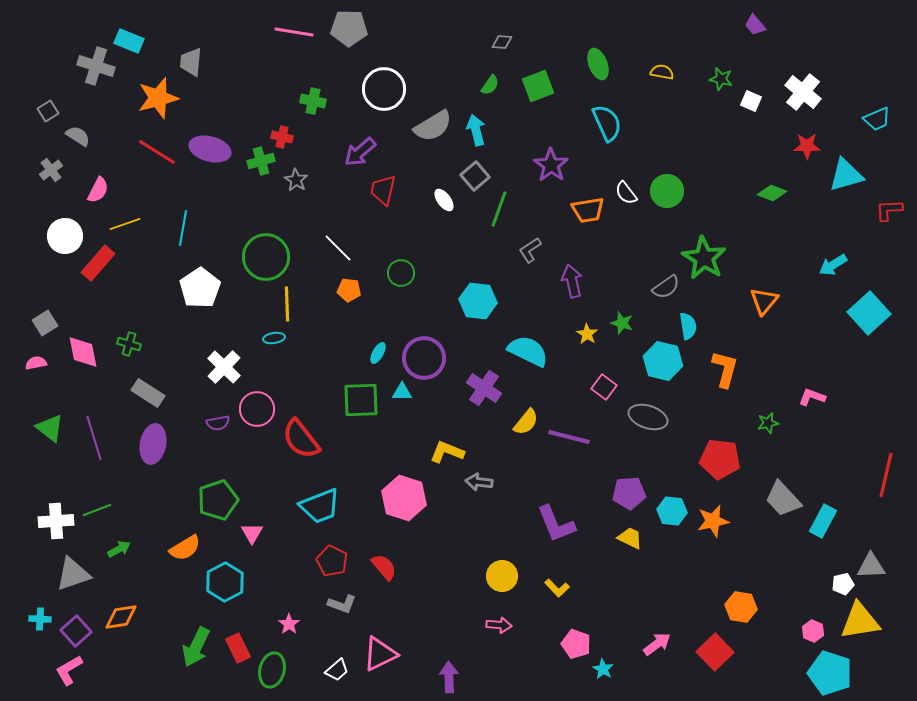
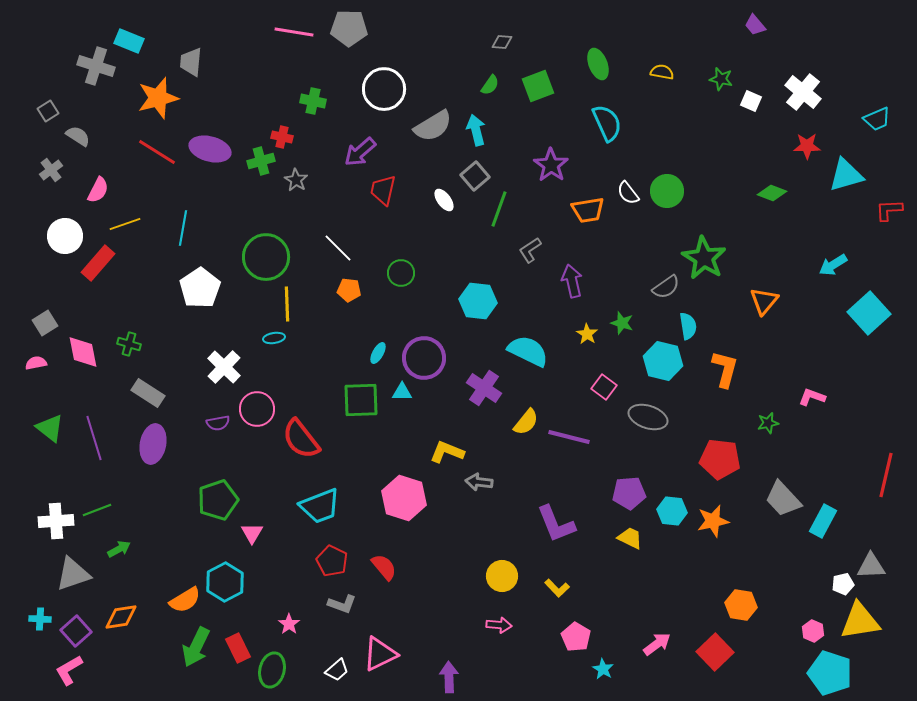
white semicircle at (626, 193): moved 2 px right
orange semicircle at (185, 548): moved 52 px down
orange hexagon at (741, 607): moved 2 px up
pink pentagon at (576, 644): moved 7 px up; rotated 12 degrees clockwise
